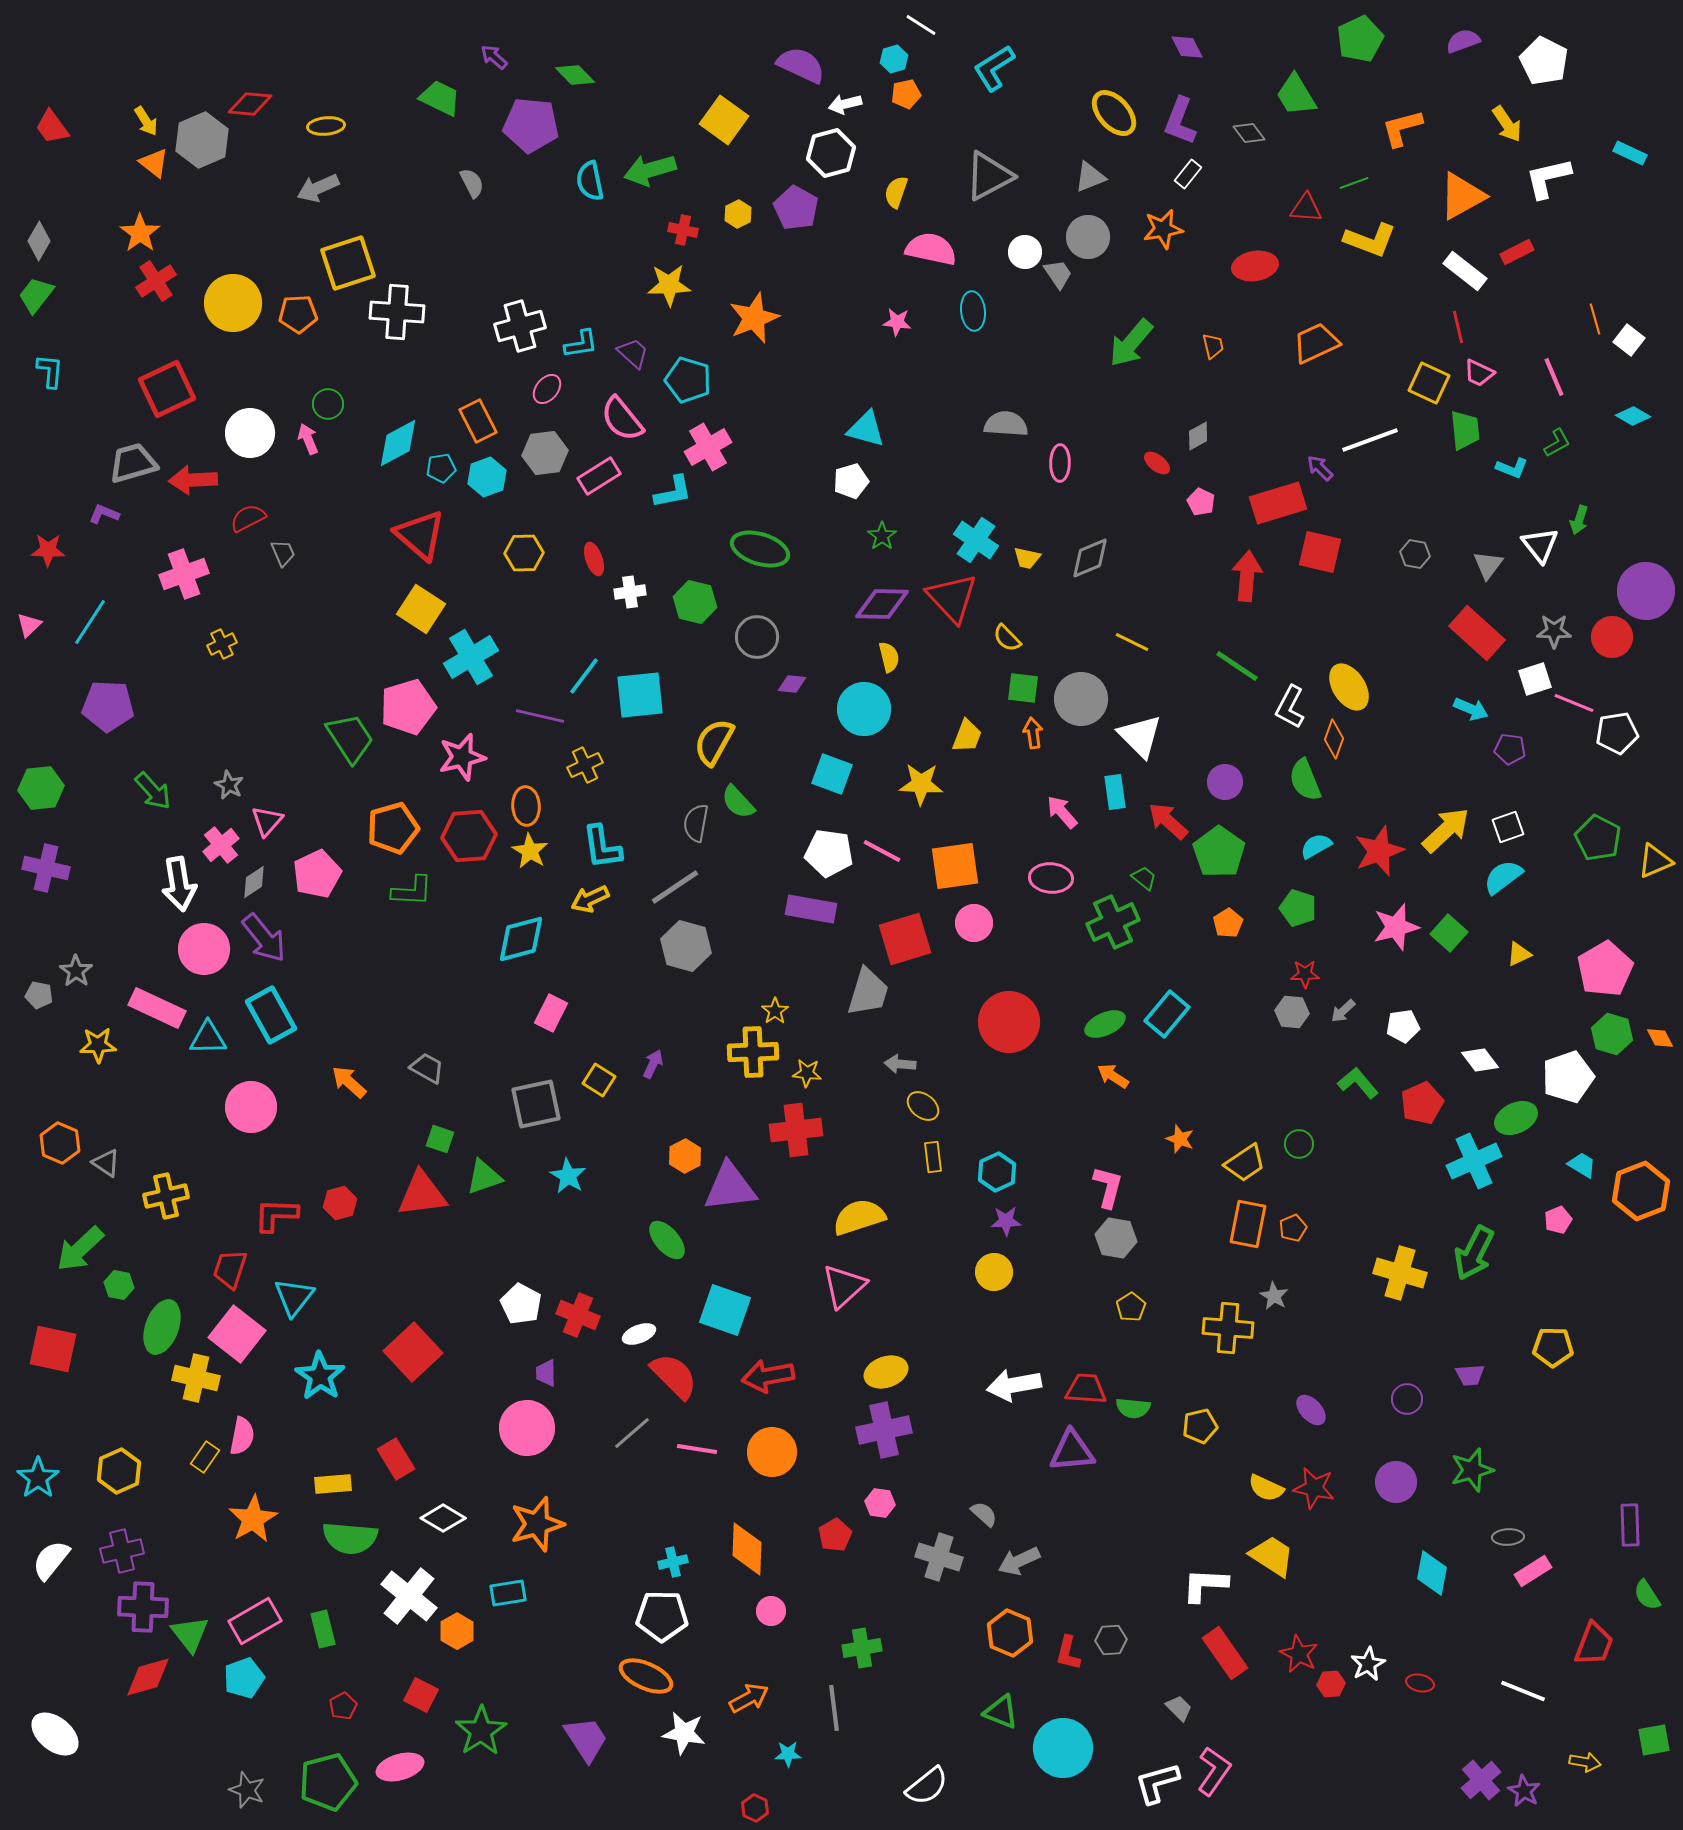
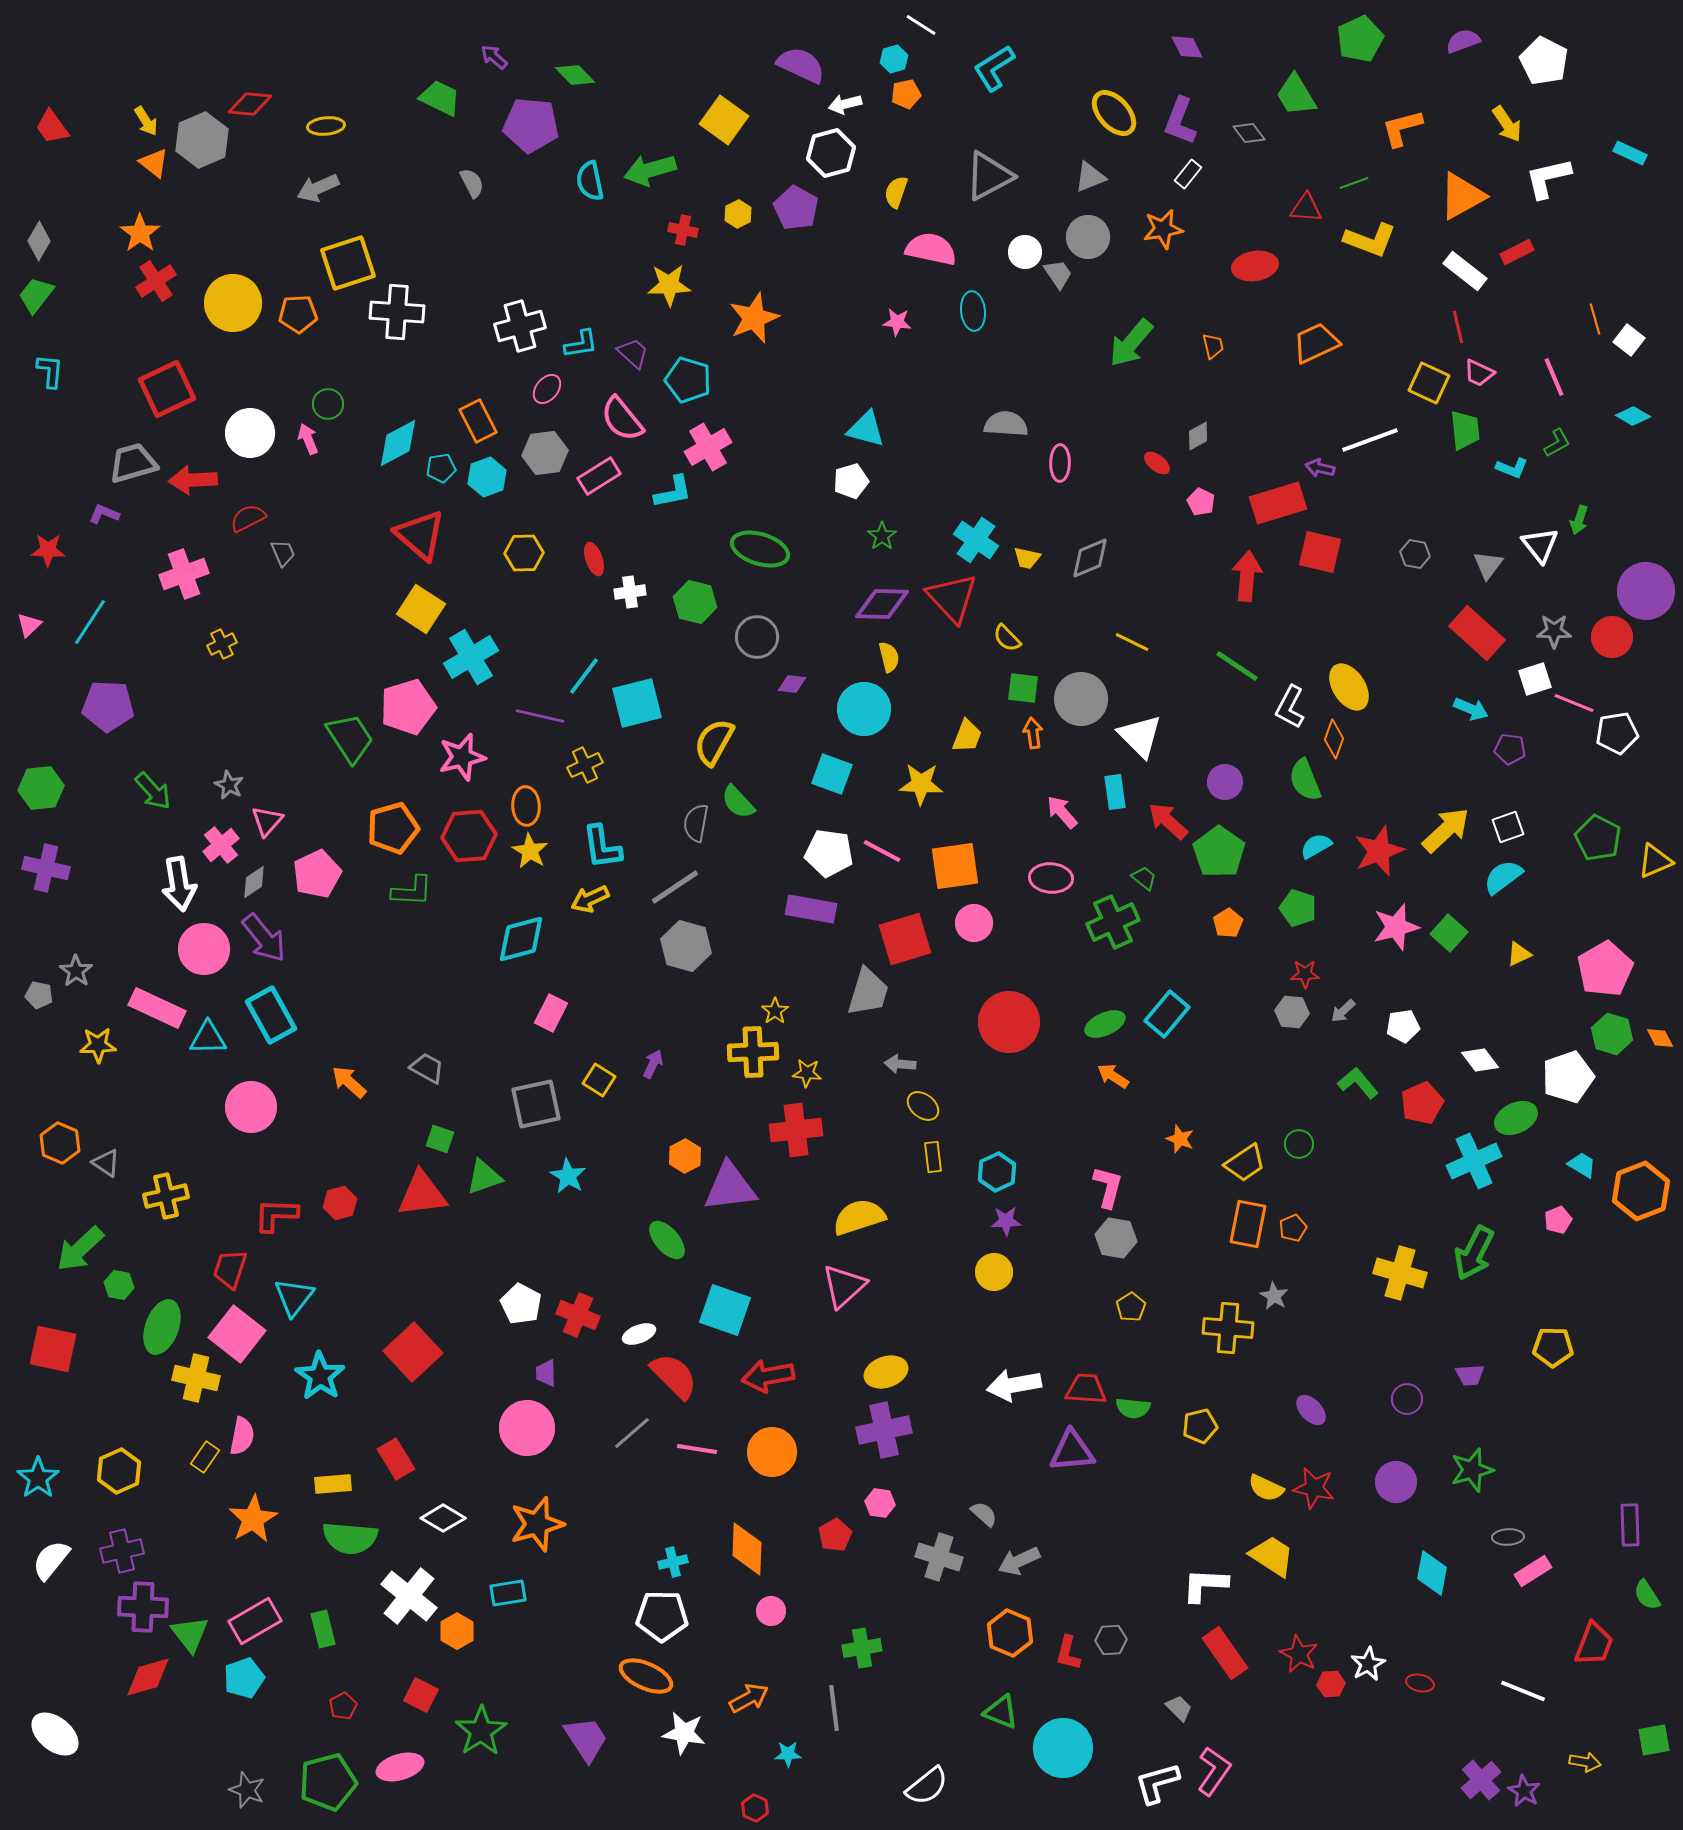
purple arrow at (1320, 468): rotated 32 degrees counterclockwise
cyan square at (640, 695): moved 3 px left, 8 px down; rotated 8 degrees counterclockwise
